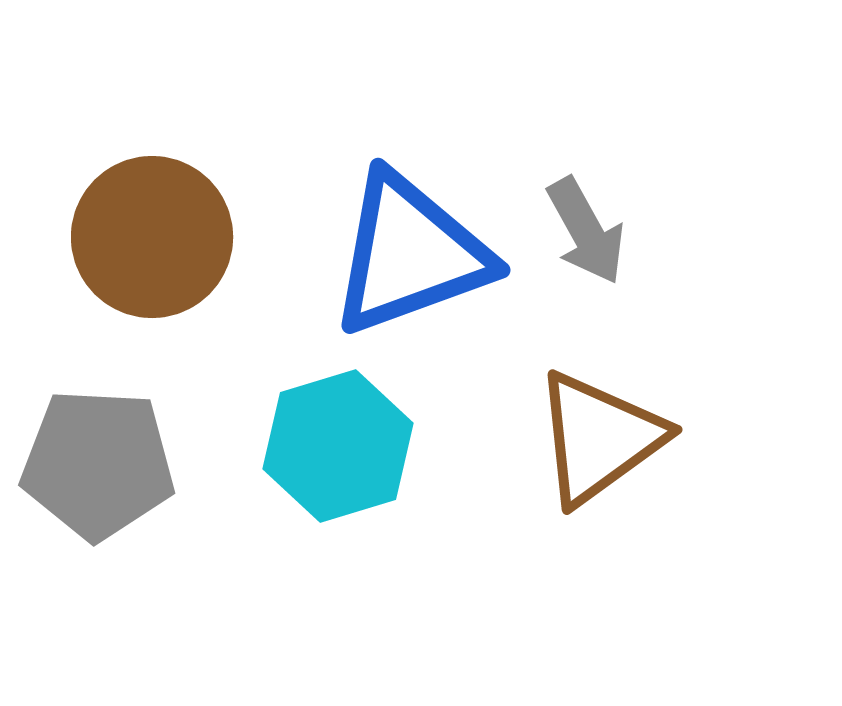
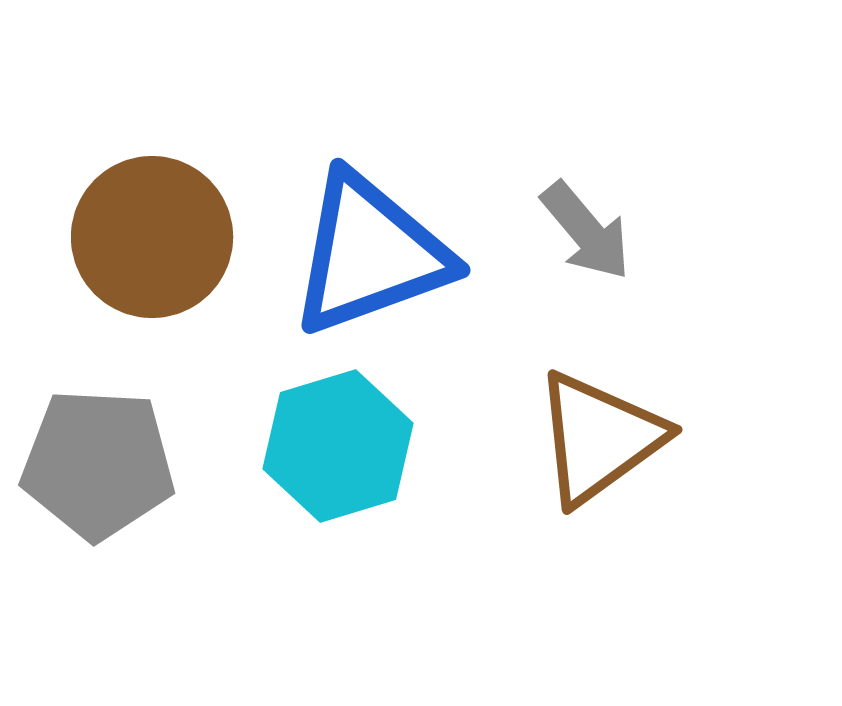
gray arrow: rotated 11 degrees counterclockwise
blue triangle: moved 40 px left
